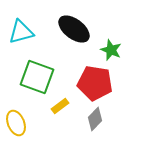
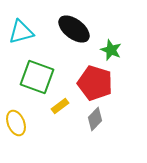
red pentagon: rotated 8 degrees clockwise
